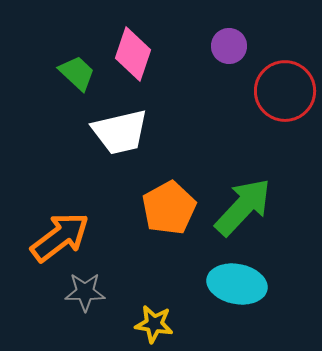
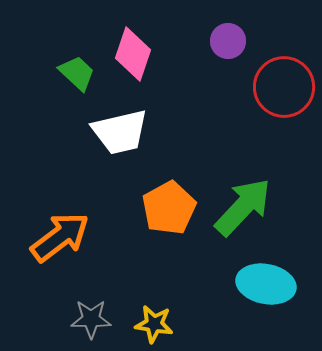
purple circle: moved 1 px left, 5 px up
red circle: moved 1 px left, 4 px up
cyan ellipse: moved 29 px right
gray star: moved 6 px right, 27 px down
